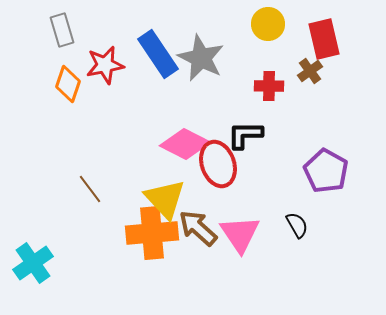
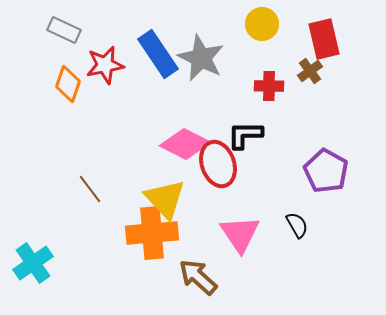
yellow circle: moved 6 px left
gray rectangle: moved 2 px right; rotated 48 degrees counterclockwise
brown arrow: moved 49 px down
